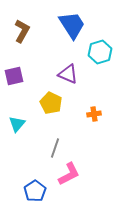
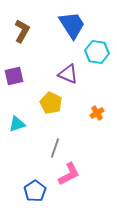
cyan hexagon: moved 3 px left; rotated 25 degrees clockwise
orange cross: moved 3 px right, 1 px up; rotated 24 degrees counterclockwise
cyan triangle: rotated 30 degrees clockwise
